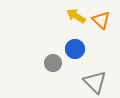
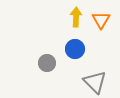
yellow arrow: moved 1 px down; rotated 60 degrees clockwise
orange triangle: rotated 18 degrees clockwise
gray circle: moved 6 px left
